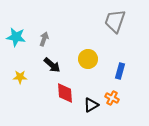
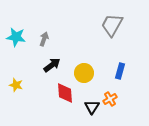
gray trapezoid: moved 3 px left, 4 px down; rotated 10 degrees clockwise
yellow circle: moved 4 px left, 14 px down
black arrow: rotated 78 degrees counterclockwise
yellow star: moved 4 px left, 8 px down; rotated 16 degrees clockwise
orange cross: moved 2 px left, 1 px down; rotated 32 degrees clockwise
black triangle: moved 1 px right, 2 px down; rotated 28 degrees counterclockwise
